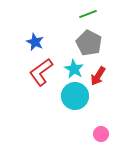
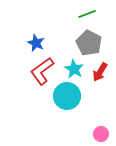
green line: moved 1 px left
blue star: moved 1 px right, 1 px down
red L-shape: moved 1 px right, 1 px up
red arrow: moved 2 px right, 4 px up
cyan circle: moved 8 px left
